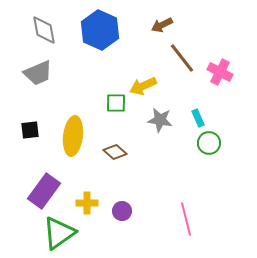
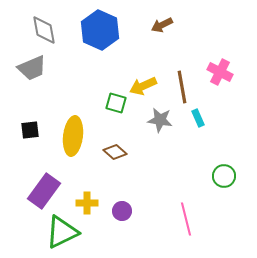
brown line: moved 29 px down; rotated 28 degrees clockwise
gray trapezoid: moved 6 px left, 5 px up
green square: rotated 15 degrees clockwise
green circle: moved 15 px right, 33 px down
green triangle: moved 3 px right, 1 px up; rotated 9 degrees clockwise
